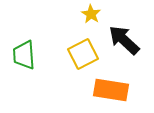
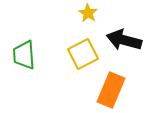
yellow star: moved 3 px left, 1 px up
black arrow: rotated 28 degrees counterclockwise
orange rectangle: rotated 76 degrees counterclockwise
